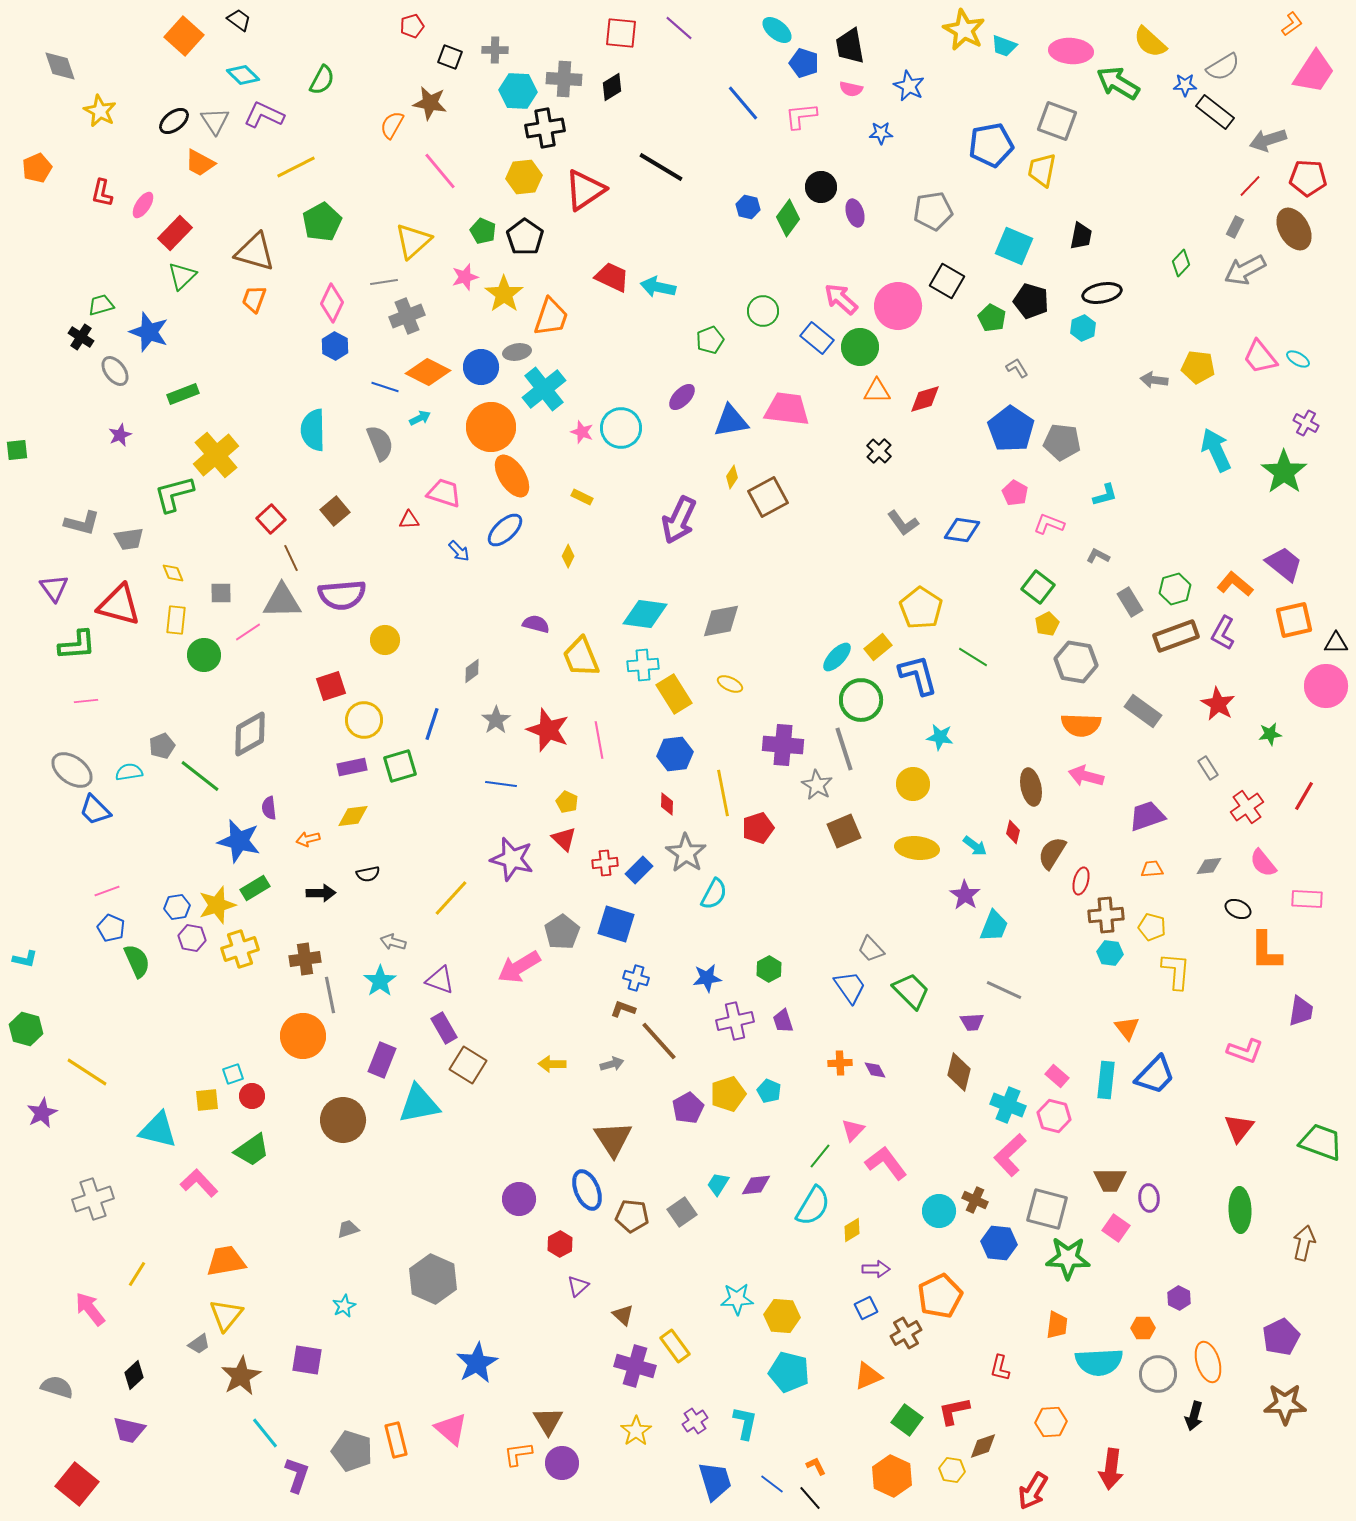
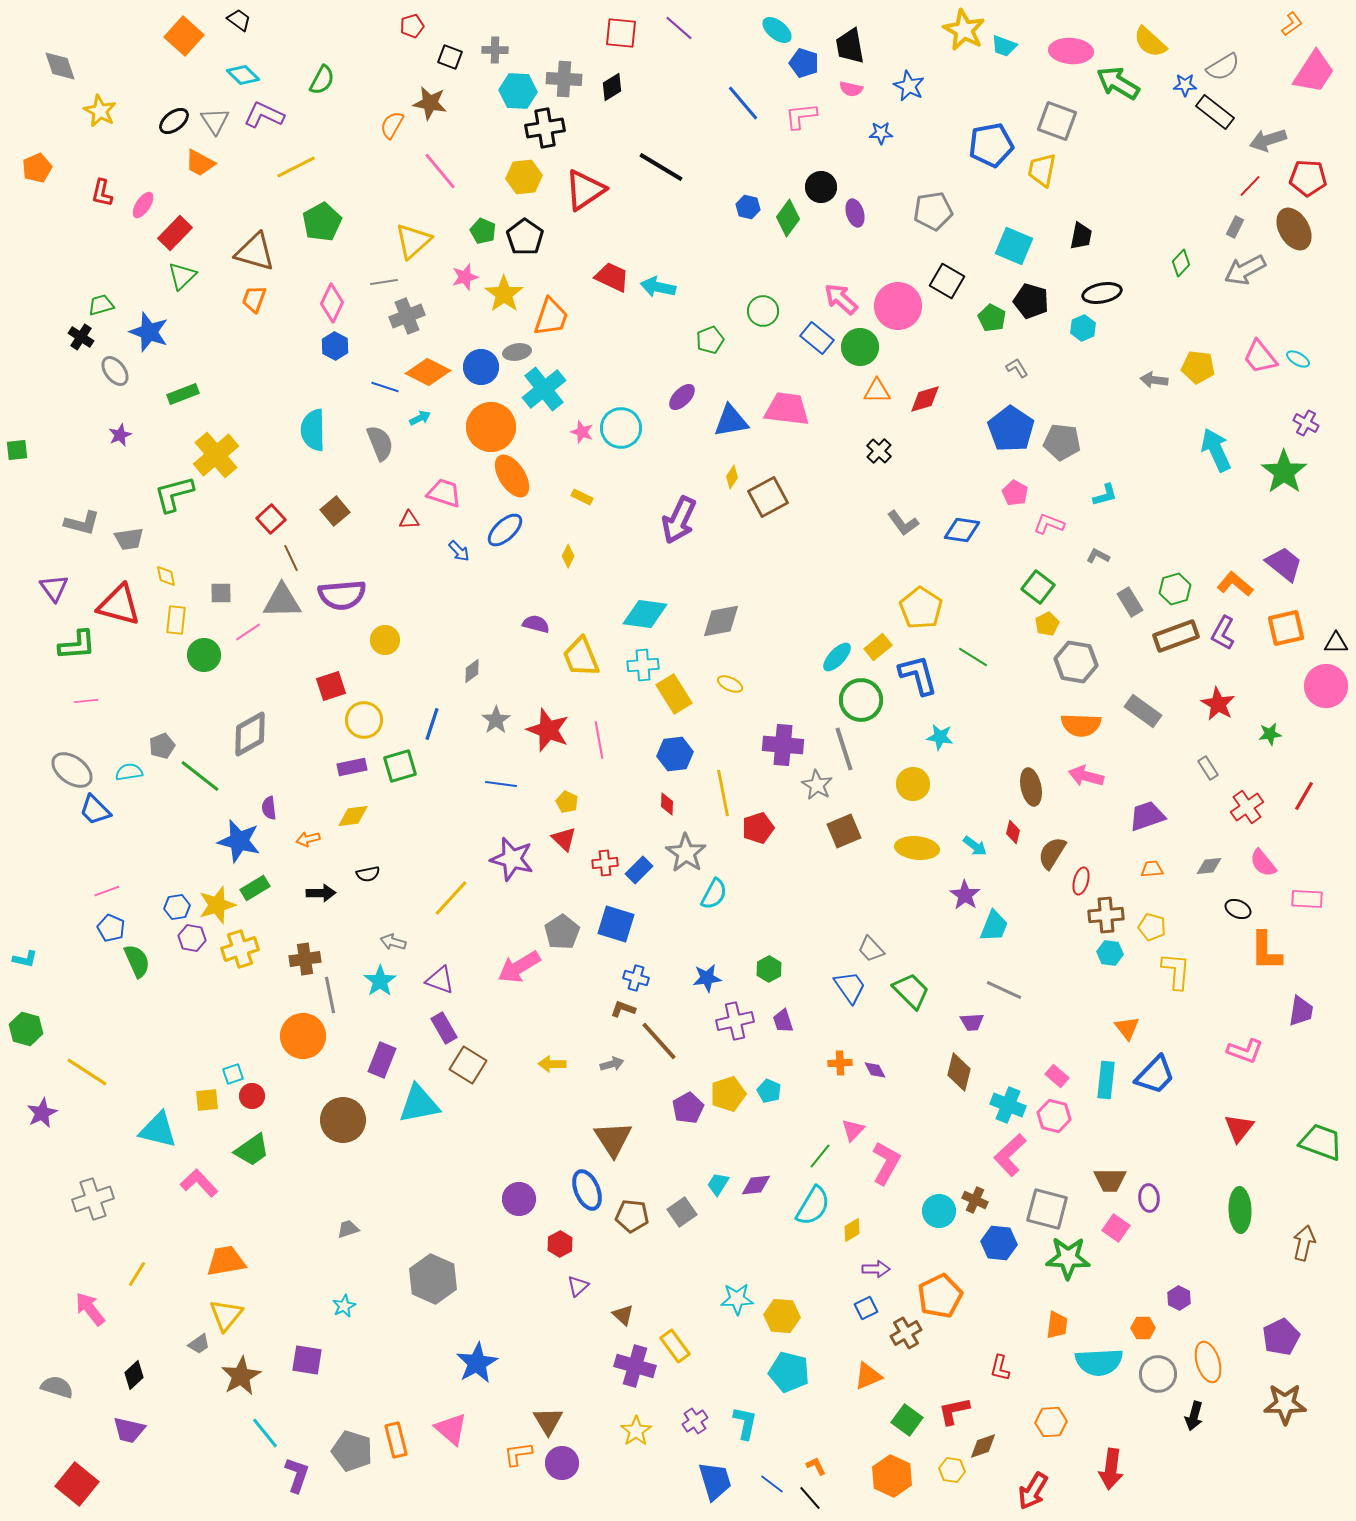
yellow diamond at (173, 573): moved 7 px left, 3 px down; rotated 10 degrees clockwise
orange square at (1294, 620): moved 8 px left, 8 px down
pink L-shape at (886, 1163): rotated 66 degrees clockwise
